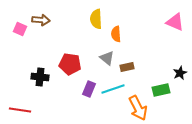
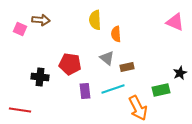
yellow semicircle: moved 1 px left, 1 px down
purple rectangle: moved 4 px left, 2 px down; rotated 28 degrees counterclockwise
